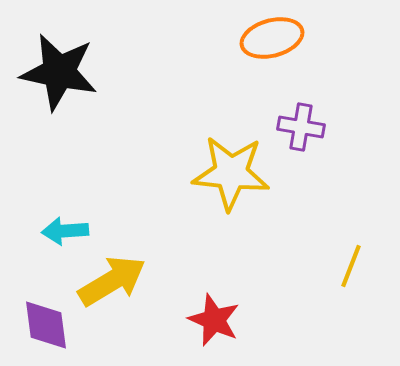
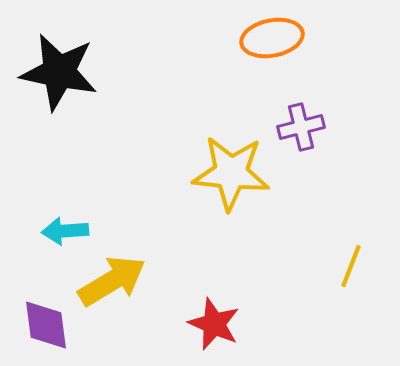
orange ellipse: rotated 4 degrees clockwise
purple cross: rotated 24 degrees counterclockwise
red star: moved 4 px down
